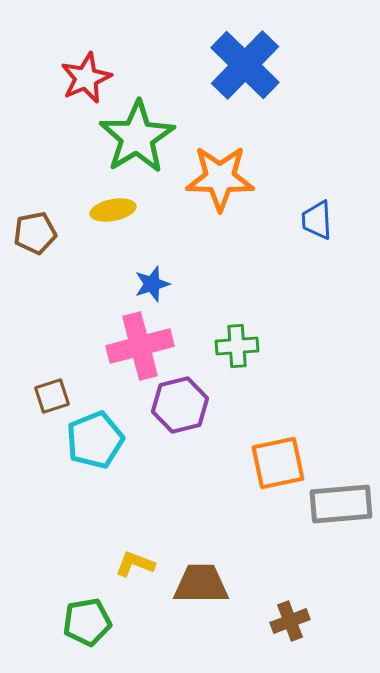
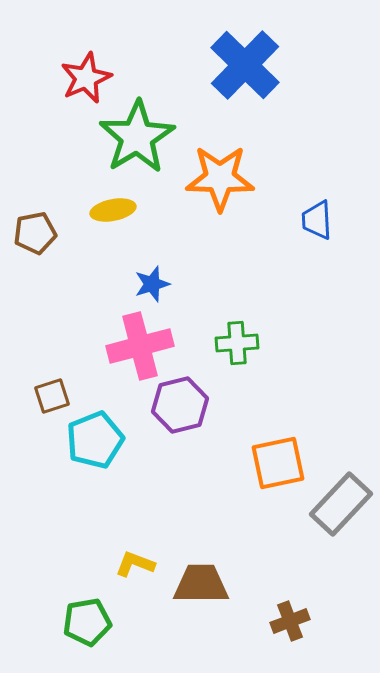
green cross: moved 3 px up
gray rectangle: rotated 42 degrees counterclockwise
